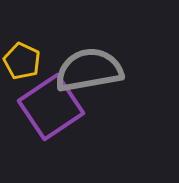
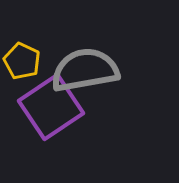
gray semicircle: moved 4 px left
